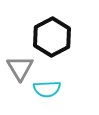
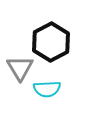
black hexagon: moved 1 px left, 5 px down
